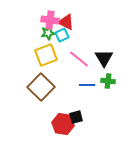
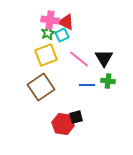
green star: rotated 16 degrees counterclockwise
brown square: rotated 12 degrees clockwise
